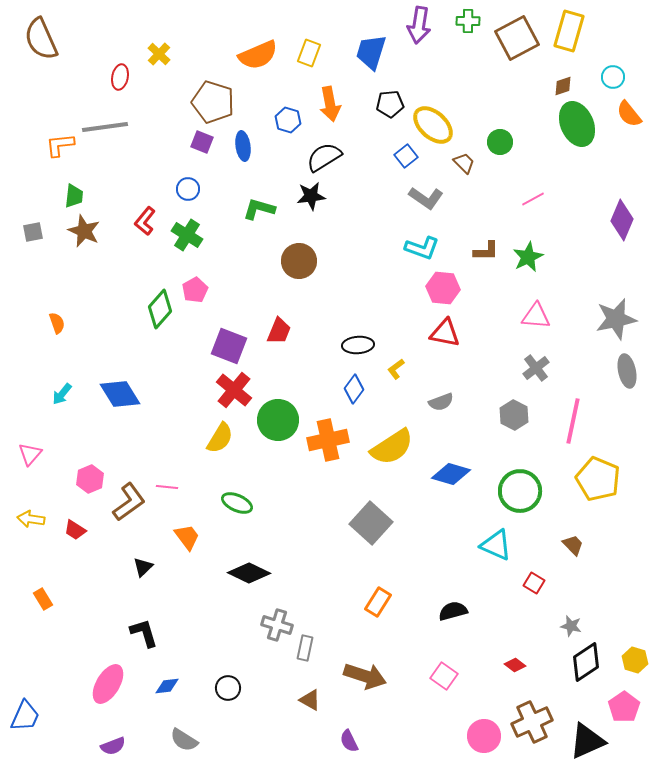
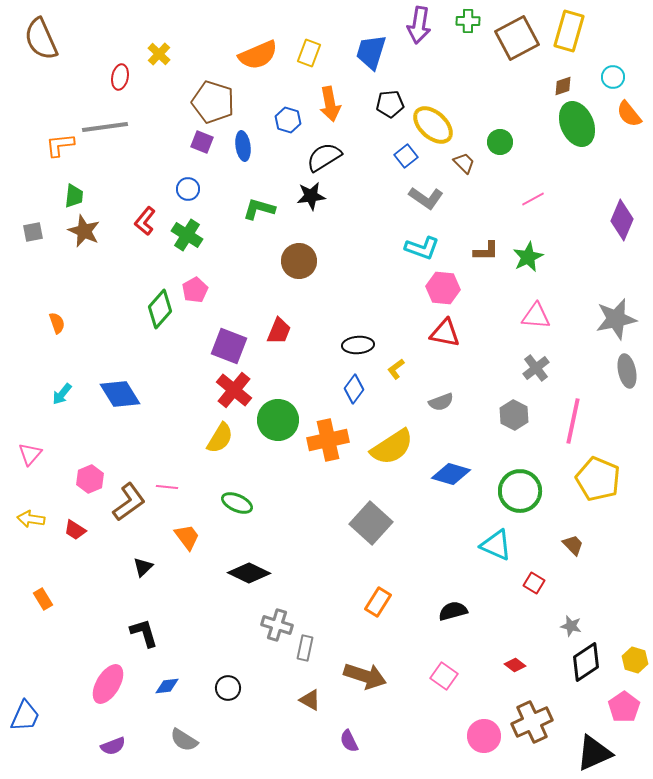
black triangle at (587, 741): moved 7 px right, 12 px down
